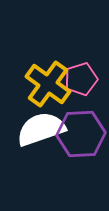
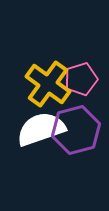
purple hexagon: moved 5 px left, 4 px up; rotated 12 degrees counterclockwise
